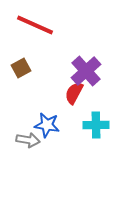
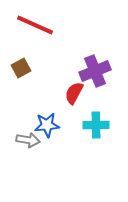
purple cross: moved 9 px right; rotated 20 degrees clockwise
blue star: rotated 15 degrees counterclockwise
